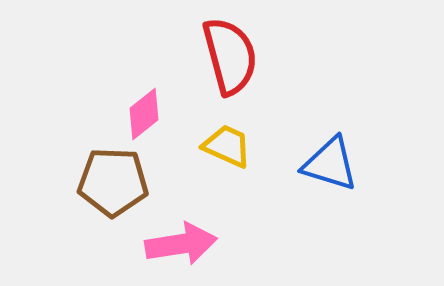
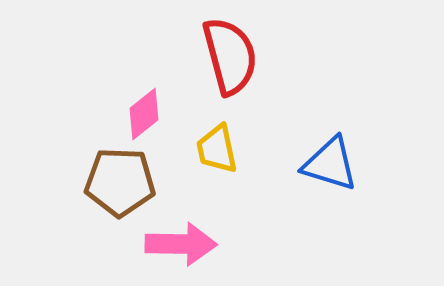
yellow trapezoid: moved 10 px left, 3 px down; rotated 126 degrees counterclockwise
brown pentagon: moved 7 px right
pink arrow: rotated 10 degrees clockwise
